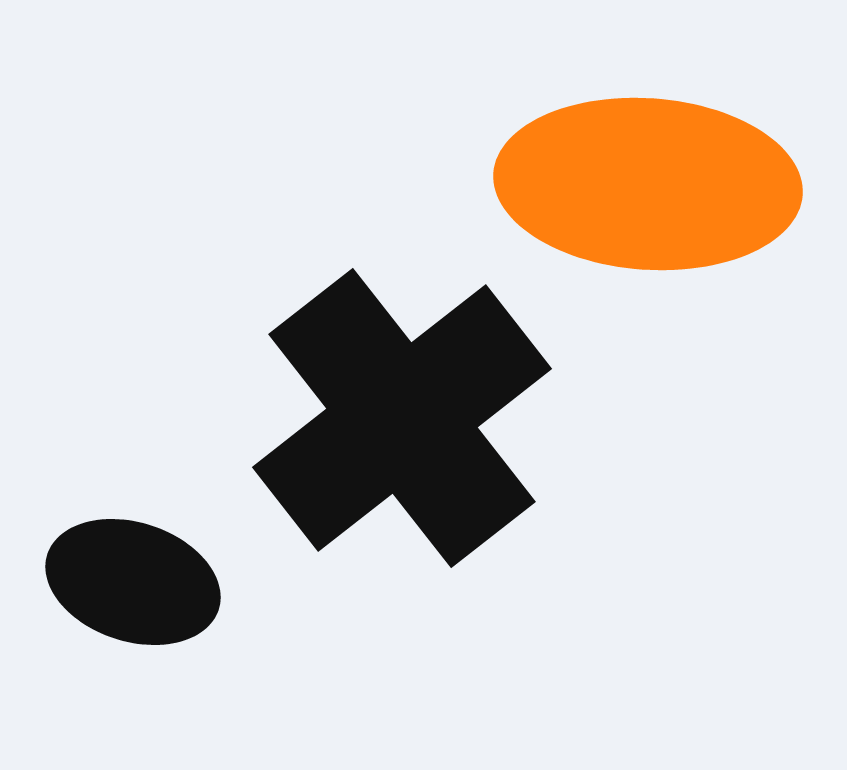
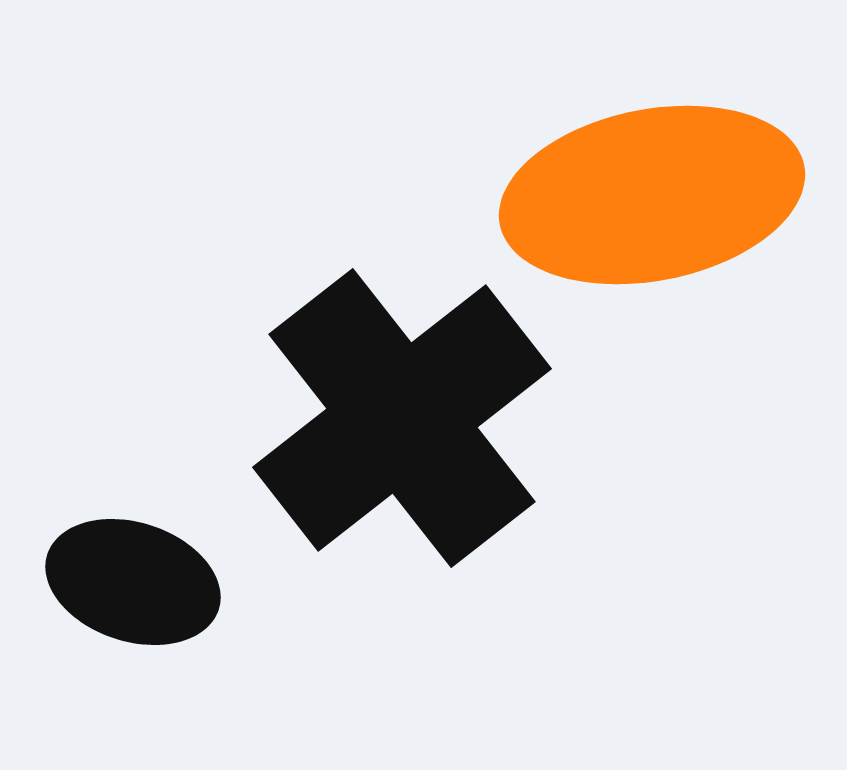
orange ellipse: moved 4 px right, 11 px down; rotated 15 degrees counterclockwise
